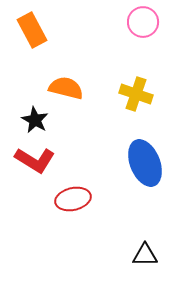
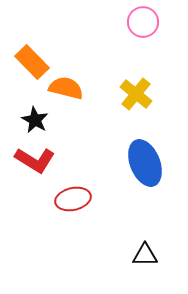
orange rectangle: moved 32 px down; rotated 16 degrees counterclockwise
yellow cross: rotated 20 degrees clockwise
